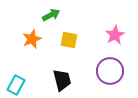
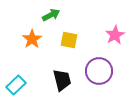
orange star: rotated 12 degrees counterclockwise
purple circle: moved 11 px left
cyan rectangle: rotated 18 degrees clockwise
